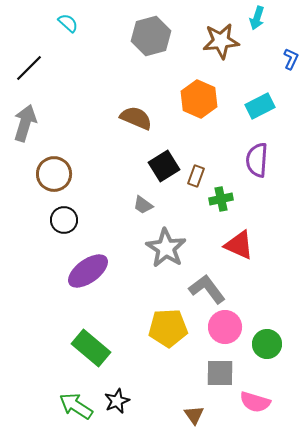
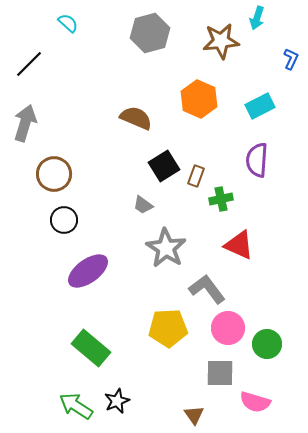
gray hexagon: moved 1 px left, 3 px up
black line: moved 4 px up
pink circle: moved 3 px right, 1 px down
